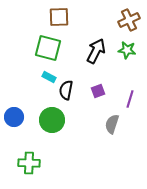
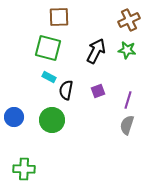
purple line: moved 2 px left, 1 px down
gray semicircle: moved 15 px right, 1 px down
green cross: moved 5 px left, 6 px down
